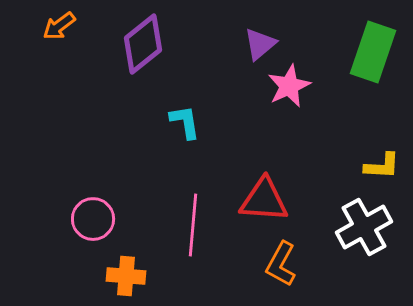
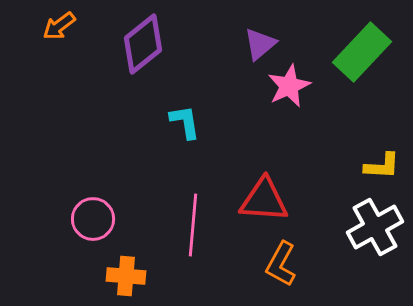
green rectangle: moved 11 px left; rotated 24 degrees clockwise
white cross: moved 11 px right
